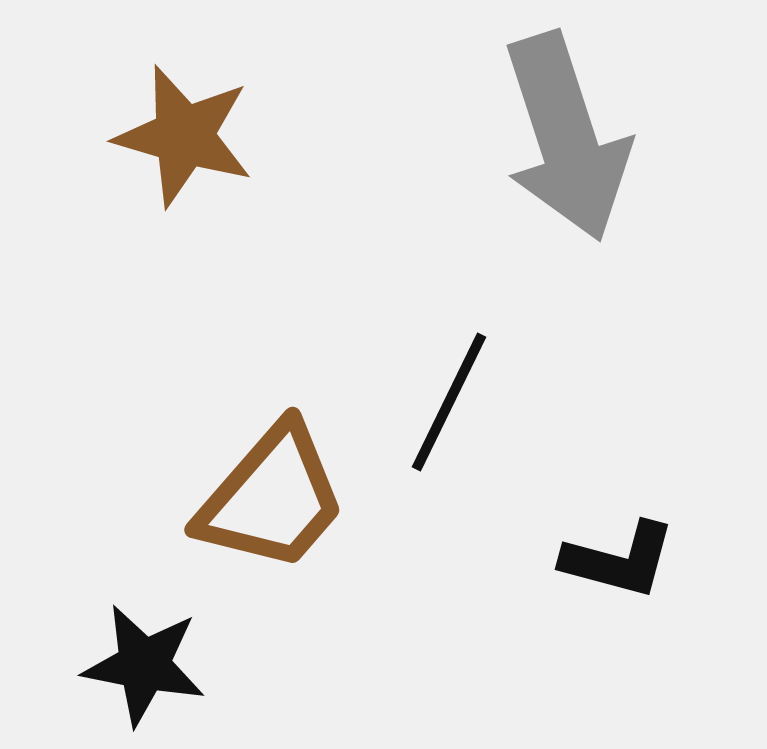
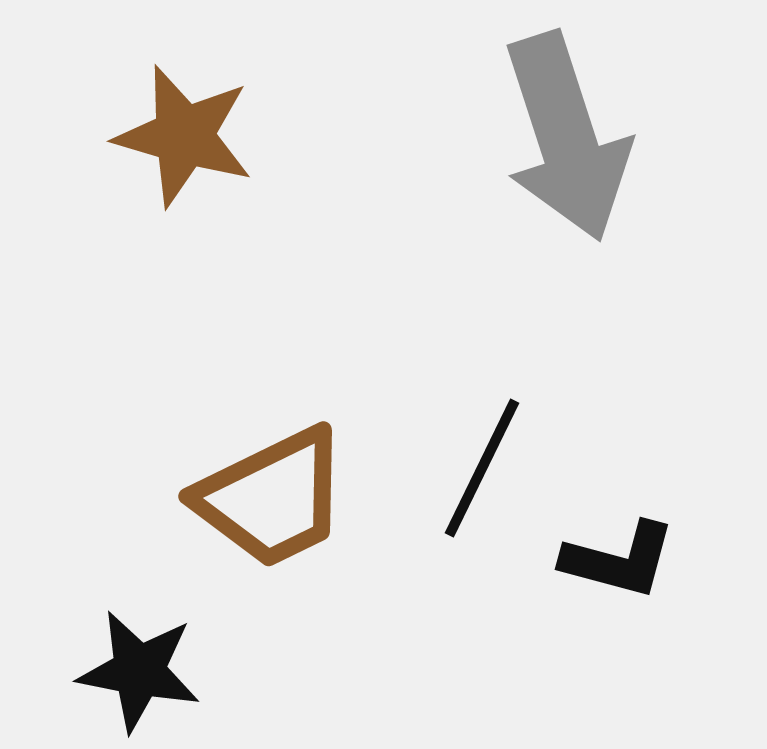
black line: moved 33 px right, 66 px down
brown trapezoid: rotated 23 degrees clockwise
black star: moved 5 px left, 6 px down
